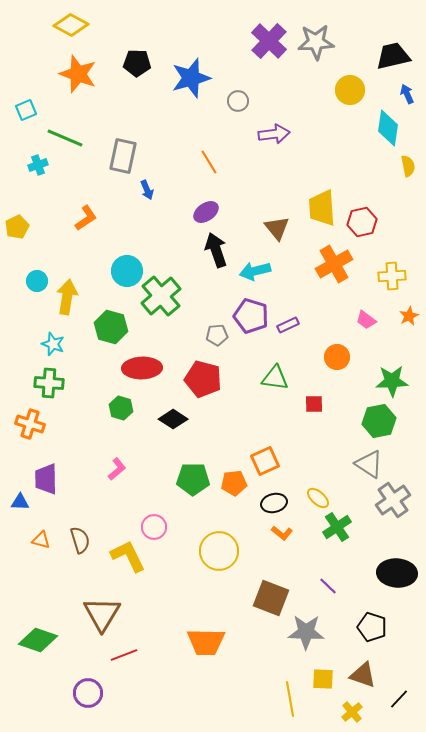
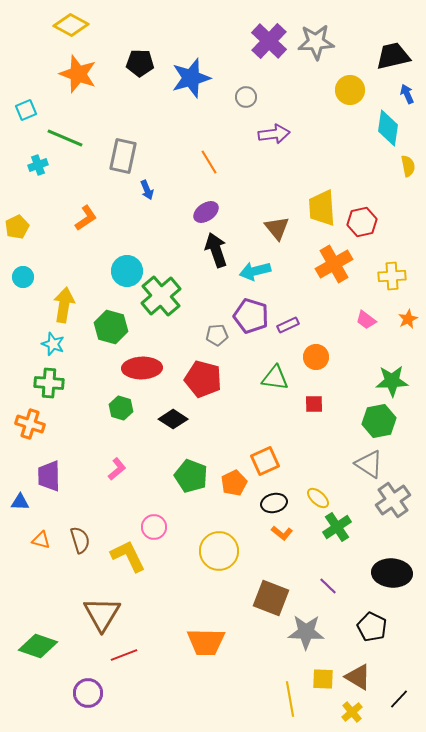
black pentagon at (137, 63): moved 3 px right
gray circle at (238, 101): moved 8 px right, 4 px up
cyan circle at (37, 281): moved 14 px left, 4 px up
yellow arrow at (67, 297): moved 3 px left, 8 px down
orange star at (409, 316): moved 1 px left, 3 px down
orange circle at (337, 357): moved 21 px left
purple trapezoid at (46, 479): moved 3 px right, 3 px up
green pentagon at (193, 479): moved 2 px left, 3 px up; rotated 20 degrees clockwise
orange pentagon at (234, 483): rotated 20 degrees counterclockwise
black ellipse at (397, 573): moved 5 px left
black pentagon at (372, 627): rotated 8 degrees clockwise
green diamond at (38, 640): moved 6 px down
brown triangle at (363, 675): moved 5 px left, 2 px down; rotated 12 degrees clockwise
